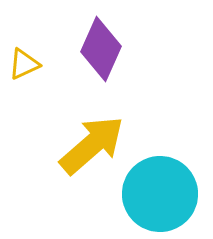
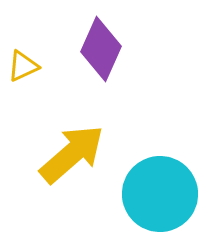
yellow triangle: moved 1 px left, 2 px down
yellow arrow: moved 20 px left, 9 px down
